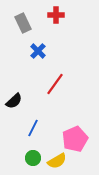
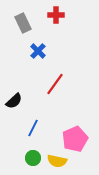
yellow semicircle: rotated 42 degrees clockwise
